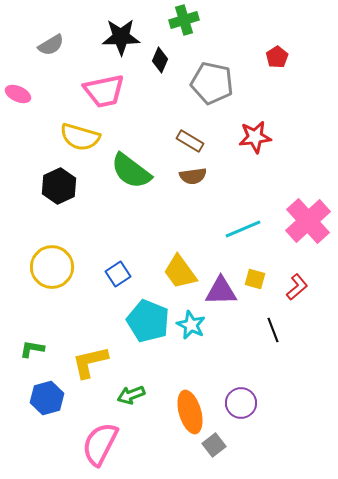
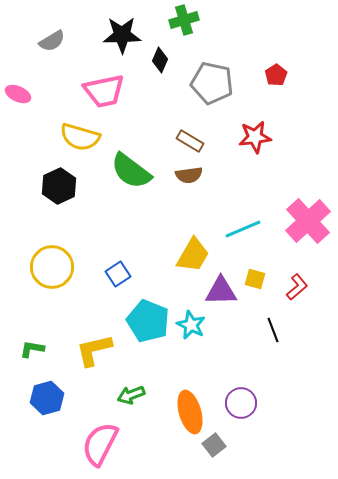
black star: moved 1 px right, 2 px up
gray semicircle: moved 1 px right, 4 px up
red pentagon: moved 1 px left, 18 px down
brown semicircle: moved 4 px left, 1 px up
yellow trapezoid: moved 13 px right, 17 px up; rotated 114 degrees counterclockwise
yellow L-shape: moved 4 px right, 12 px up
